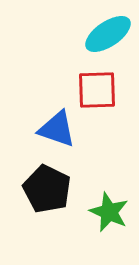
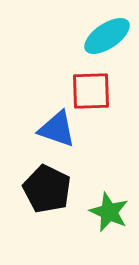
cyan ellipse: moved 1 px left, 2 px down
red square: moved 6 px left, 1 px down
